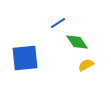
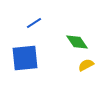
blue line: moved 24 px left
